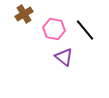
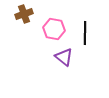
brown cross: rotated 12 degrees clockwise
black line: moved 3 px down; rotated 40 degrees clockwise
